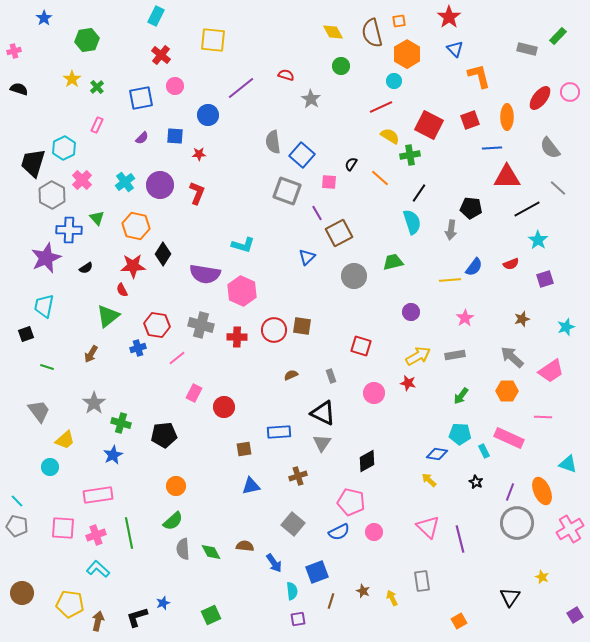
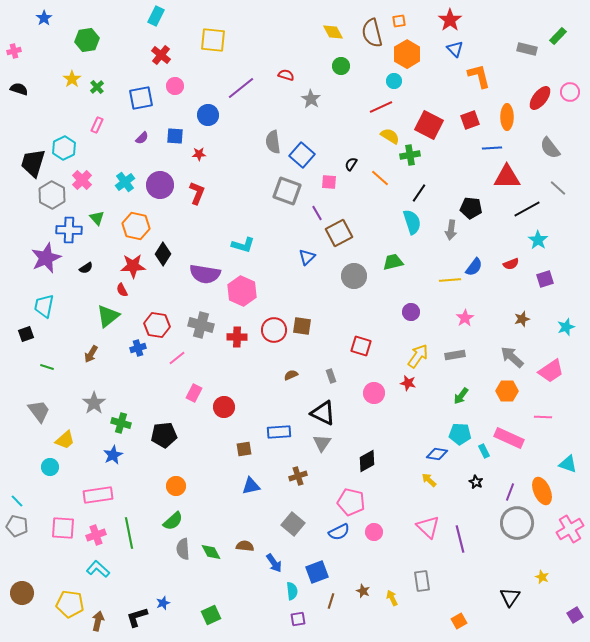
red star at (449, 17): moved 1 px right, 3 px down
yellow arrow at (418, 356): rotated 25 degrees counterclockwise
